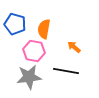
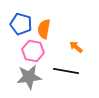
blue pentagon: moved 6 px right
orange arrow: moved 2 px right
pink hexagon: moved 1 px left
